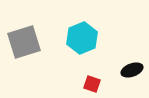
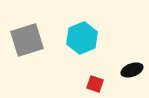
gray square: moved 3 px right, 2 px up
red square: moved 3 px right
